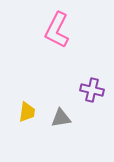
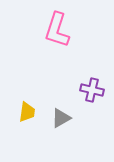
pink L-shape: rotated 9 degrees counterclockwise
gray triangle: rotated 20 degrees counterclockwise
